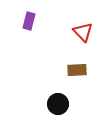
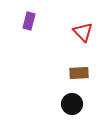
brown rectangle: moved 2 px right, 3 px down
black circle: moved 14 px right
